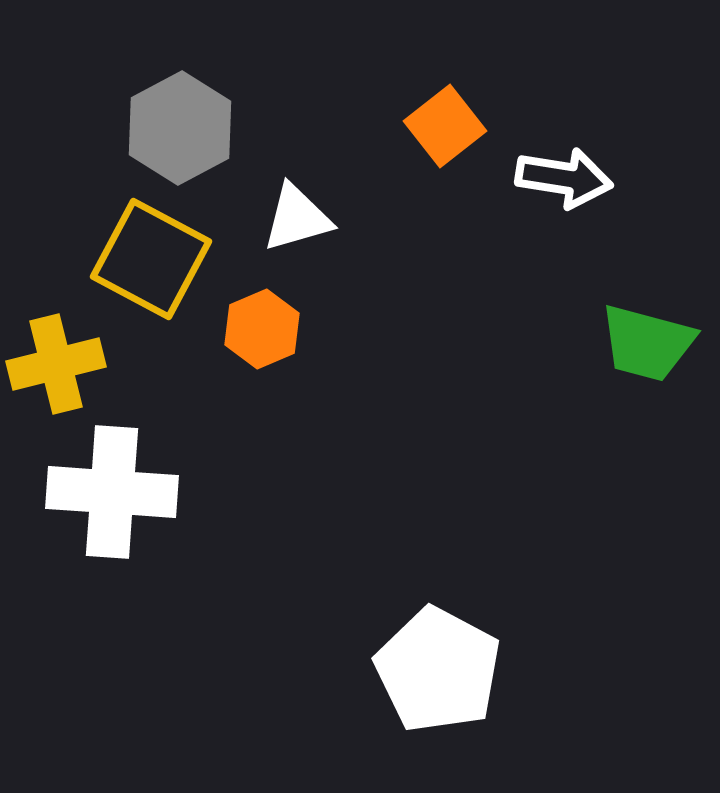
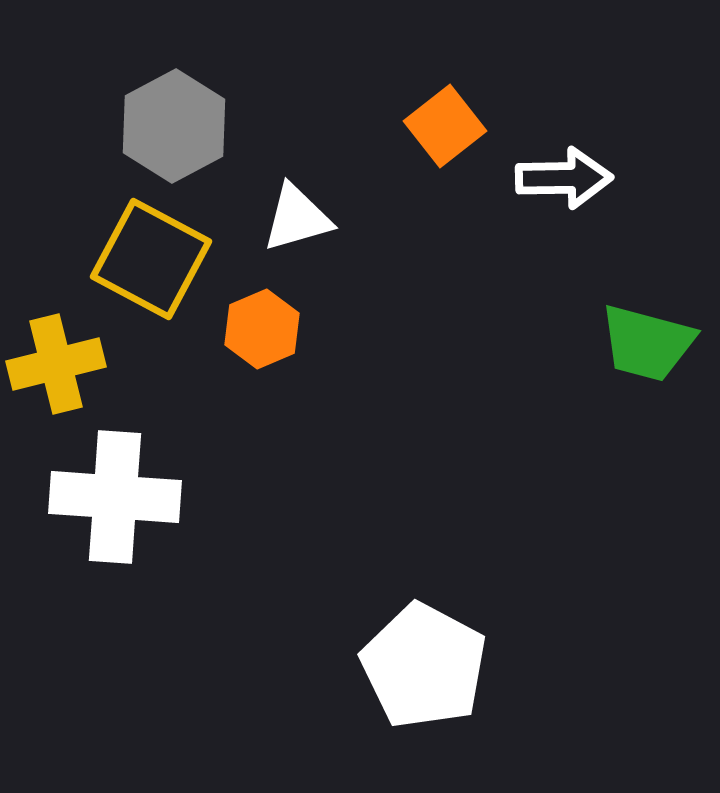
gray hexagon: moved 6 px left, 2 px up
white arrow: rotated 10 degrees counterclockwise
white cross: moved 3 px right, 5 px down
white pentagon: moved 14 px left, 4 px up
